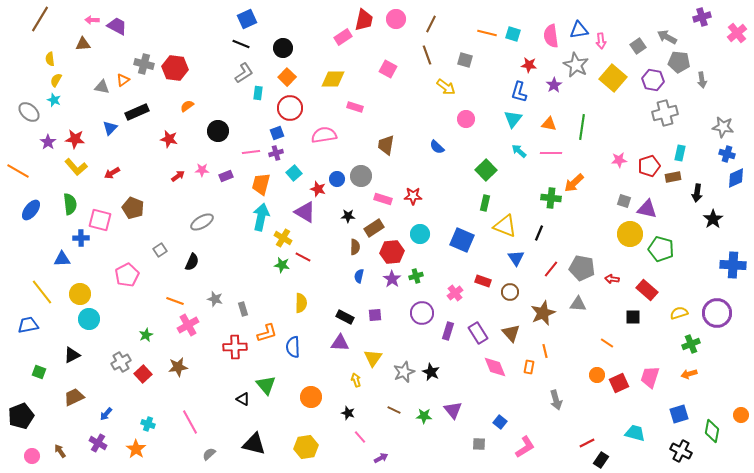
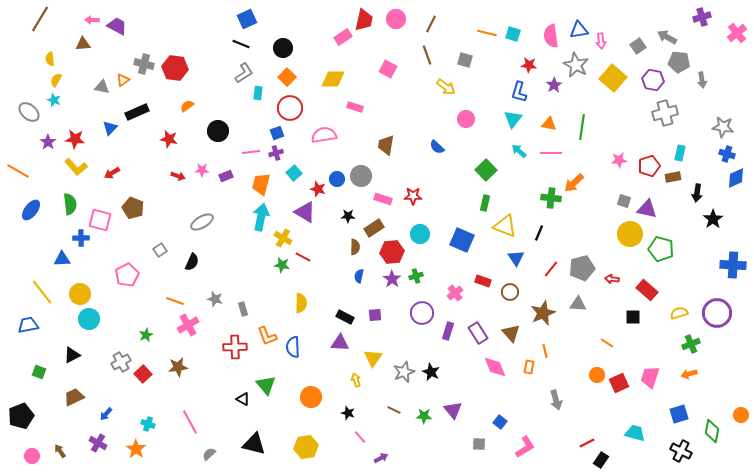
red arrow at (178, 176): rotated 56 degrees clockwise
gray pentagon at (582, 268): rotated 25 degrees counterclockwise
orange L-shape at (267, 333): moved 3 px down; rotated 85 degrees clockwise
